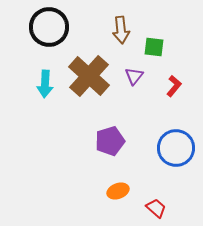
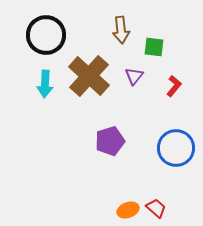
black circle: moved 3 px left, 8 px down
orange ellipse: moved 10 px right, 19 px down
